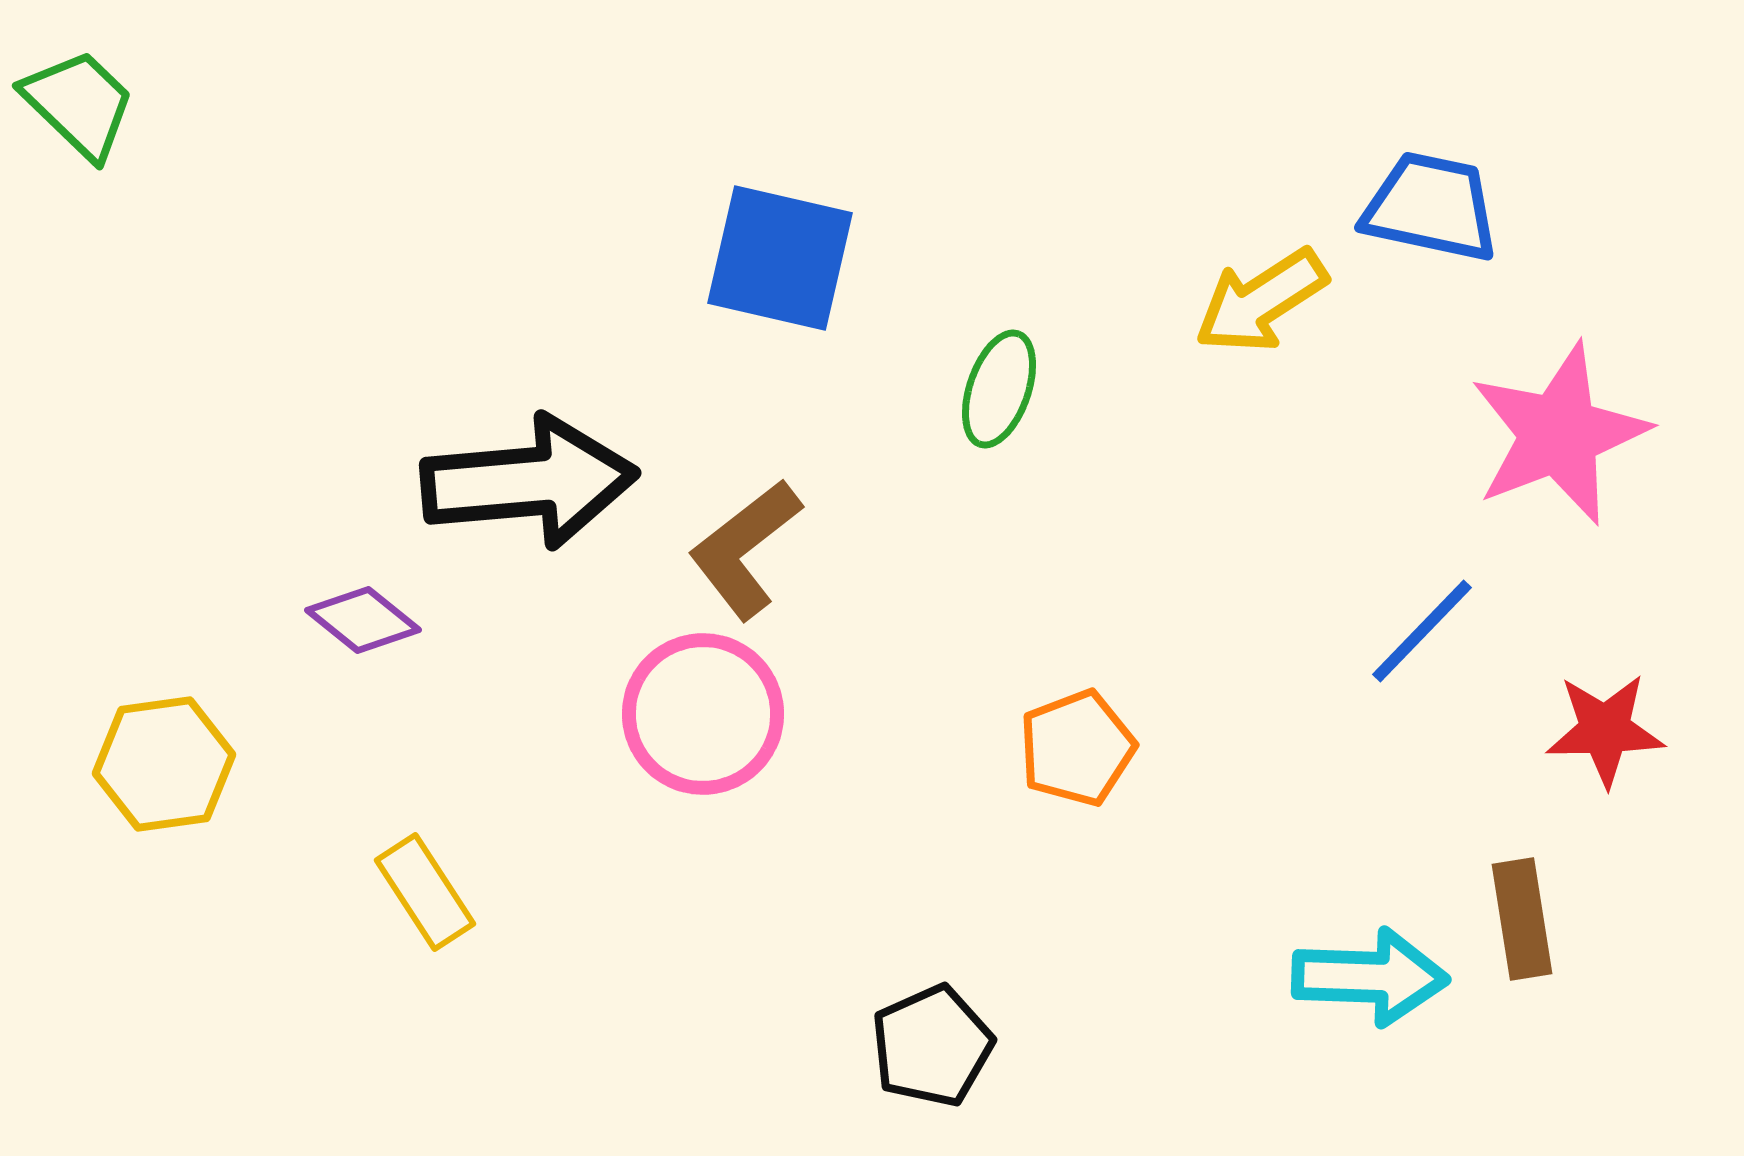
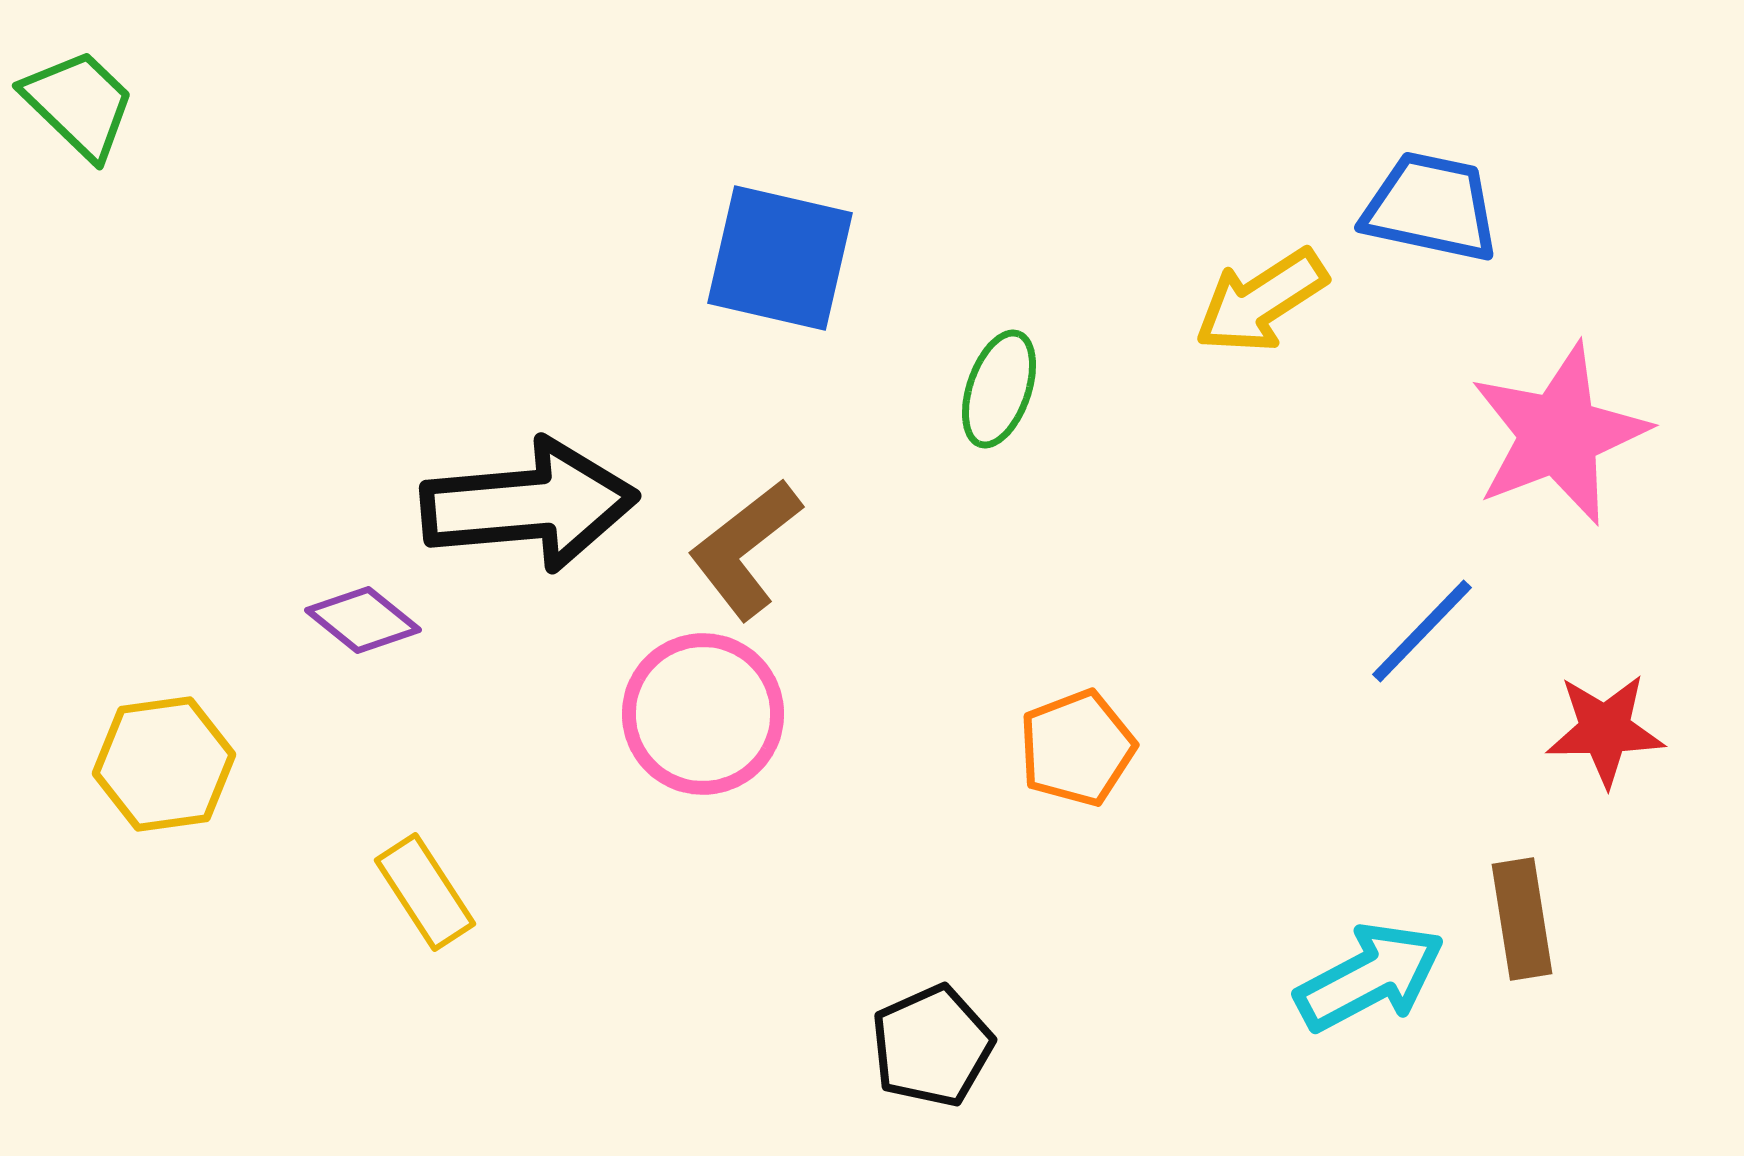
black arrow: moved 23 px down
cyan arrow: rotated 30 degrees counterclockwise
